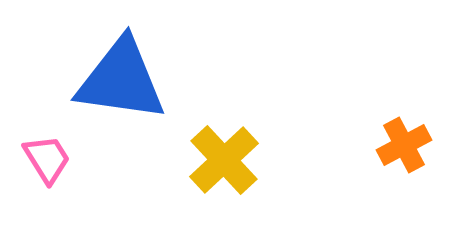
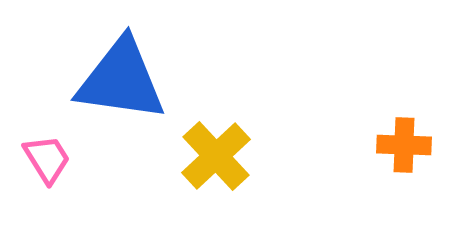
orange cross: rotated 30 degrees clockwise
yellow cross: moved 8 px left, 4 px up
